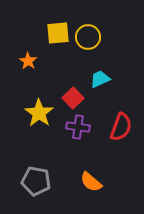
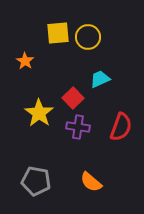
orange star: moved 3 px left
